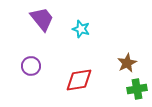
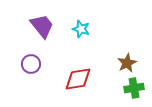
purple trapezoid: moved 7 px down
purple circle: moved 2 px up
red diamond: moved 1 px left, 1 px up
green cross: moved 3 px left, 1 px up
